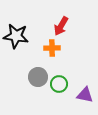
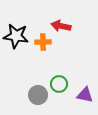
red arrow: rotated 72 degrees clockwise
orange cross: moved 9 px left, 6 px up
gray circle: moved 18 px down
